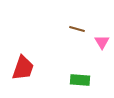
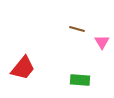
red trapezoid: rotated 20 degrees clockwise
